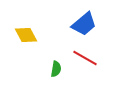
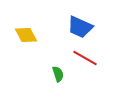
blue trapezoid: moved 4 px left, 3 px down; rotated 64 degrees clockwise
green semicircle: moved 2 px right, 5 px down; rotated 28 degrees counterclockwise
